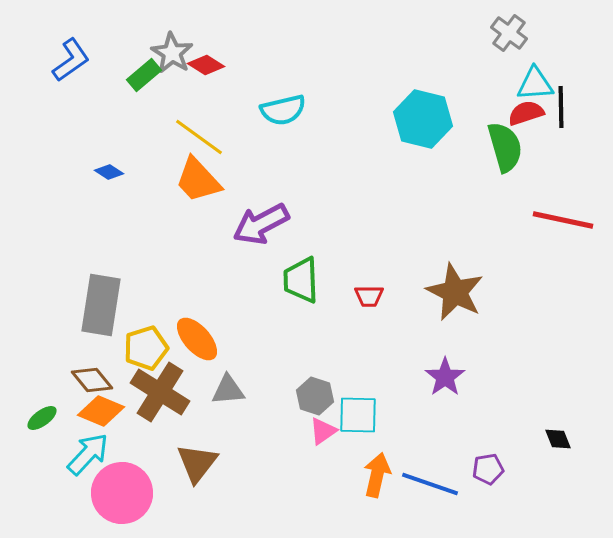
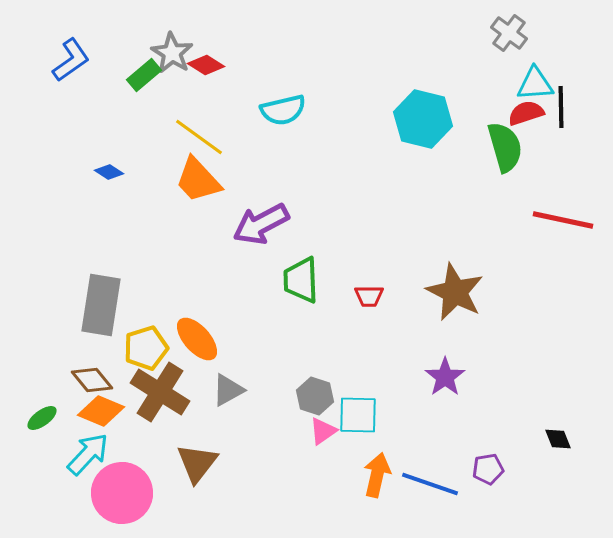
gray triangle: rotated 24 degrees counterclockwise
